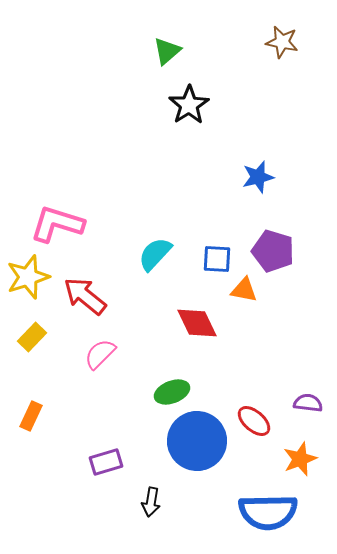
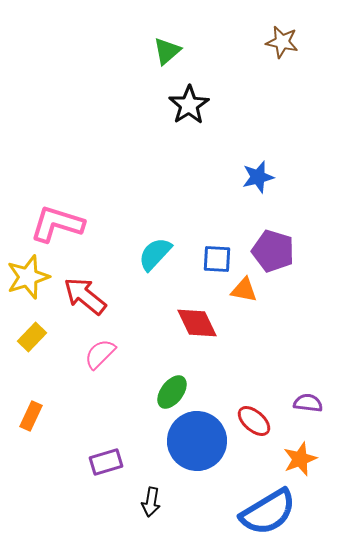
green ellipse: rotated 32 degrees counterclockwise
blue semicircle: rotated 30 degrees counterclockwise
